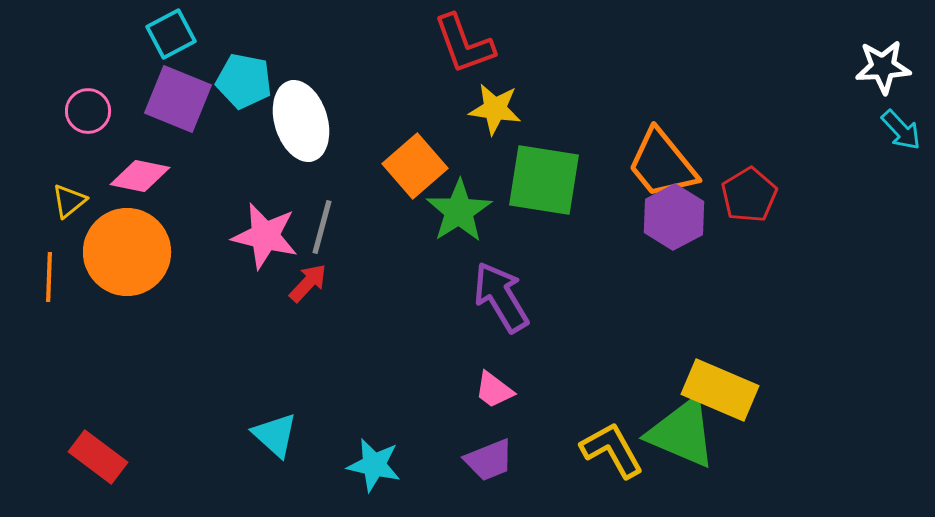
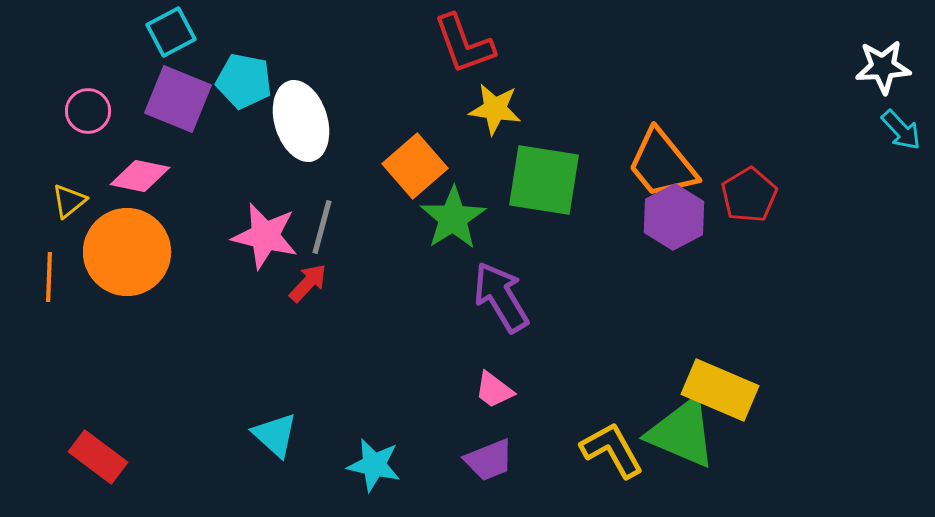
cyan square: moved 2 px up
green star: moved 6 px left, 7 px down
